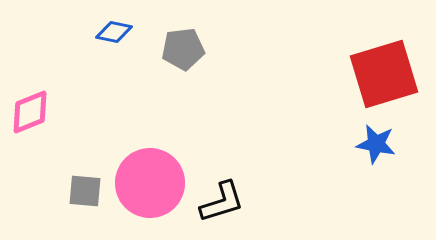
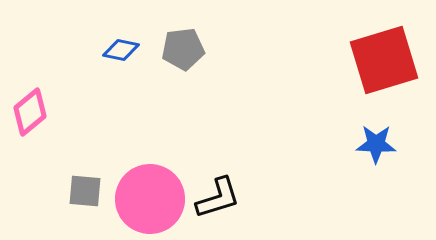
blue diamond: moved 7 px right, 18 px down
red square: moved 14 px up
pink diamond: rotated 18 degrees counterclockwise
blue star: rotated 9 degrees counterclockwise
pink circle: moved 16 px down
black L-shape: moved 4 px left, 4 px up
